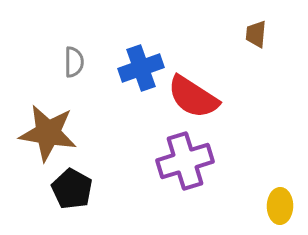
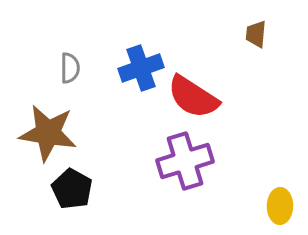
gray semicircle: moved 4 px left, 6 px down
